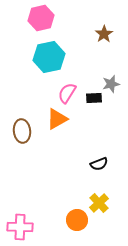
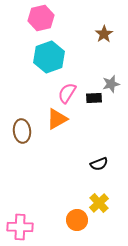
cyan hexagon: rotated 8 degrees counterclockwise
